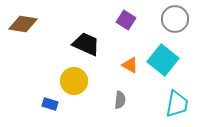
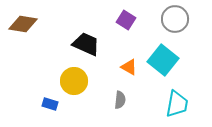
orange triangle: moved 1 px left, 2 px down
